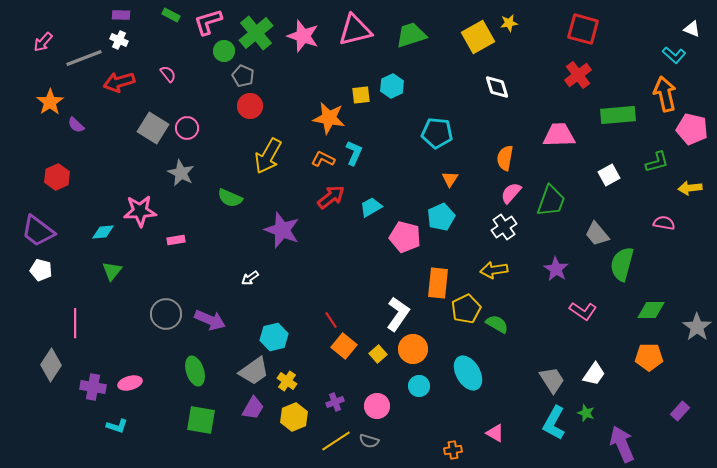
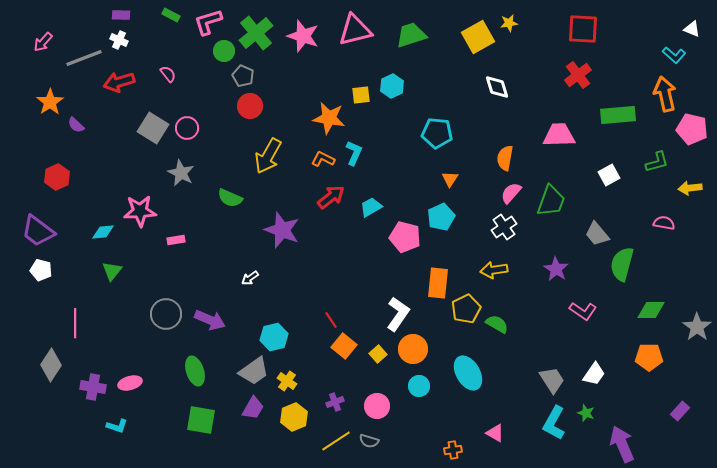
red square at (583, 29): rotated 12 degrees counterclockwise
